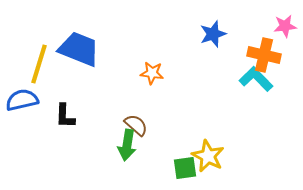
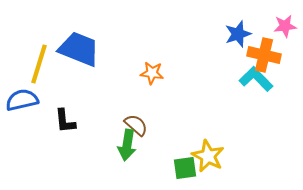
blue star: moved 25 px right
black L-shape: moved 5 px down; rotated 8 degrees counterclockwise
